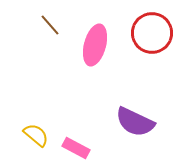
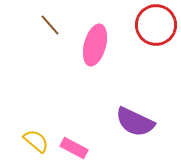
red circle: moved 4 px right, 8 px up
yellow semicircle: moved 6 px down
pink rectangle: moved 2 px left
